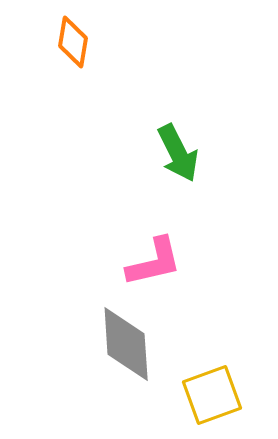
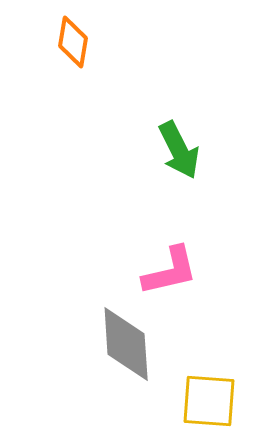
green arrow: moved 1 px right, 3 px up
pink L-shape: moved 16 px right, 9 px down
yellow square: moved 3 px left, 6 px down; rotated 24 degrees clockwise
